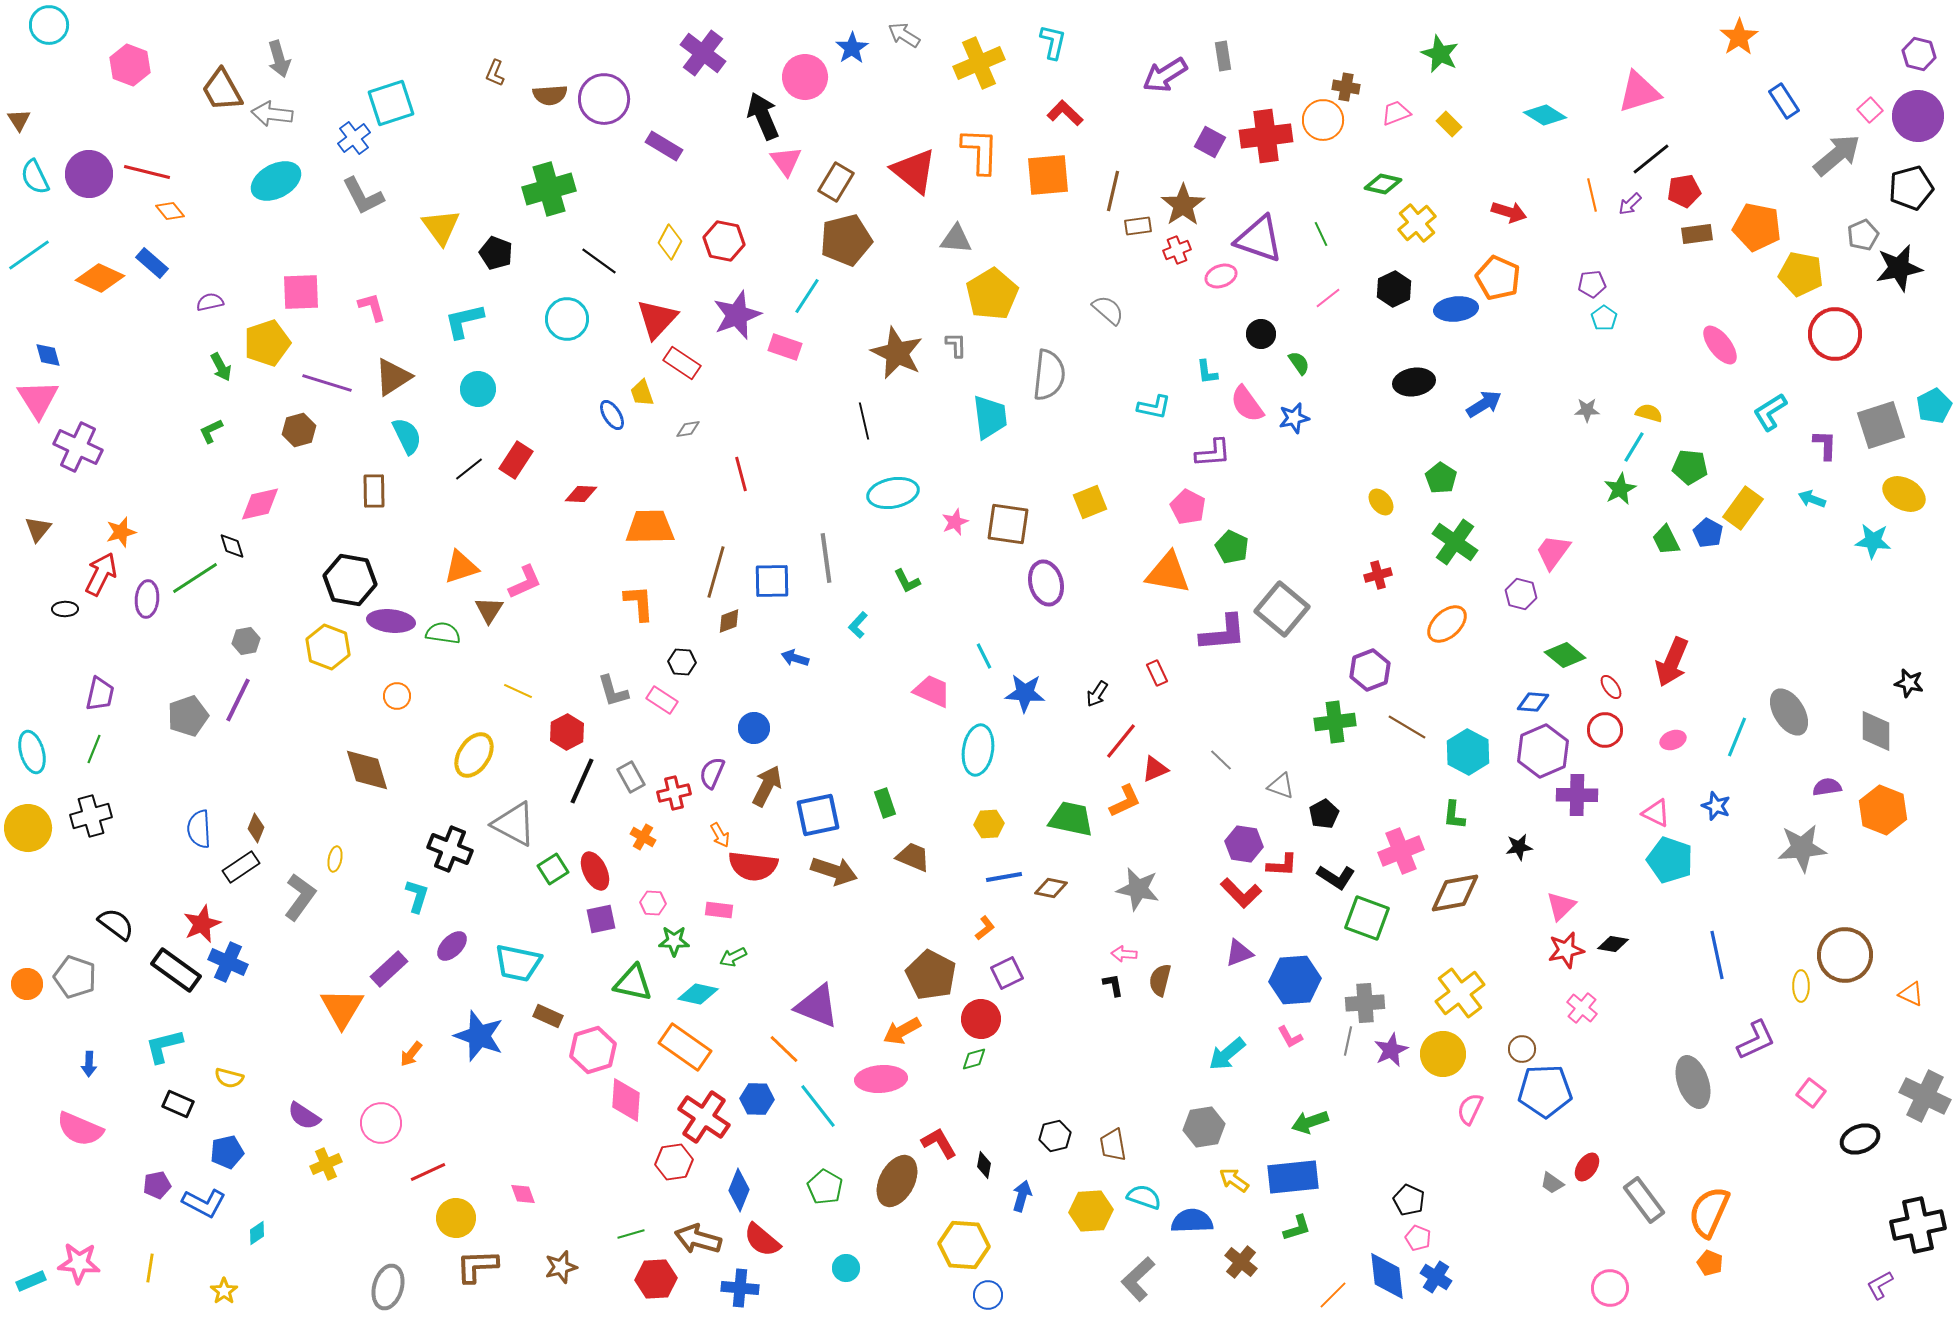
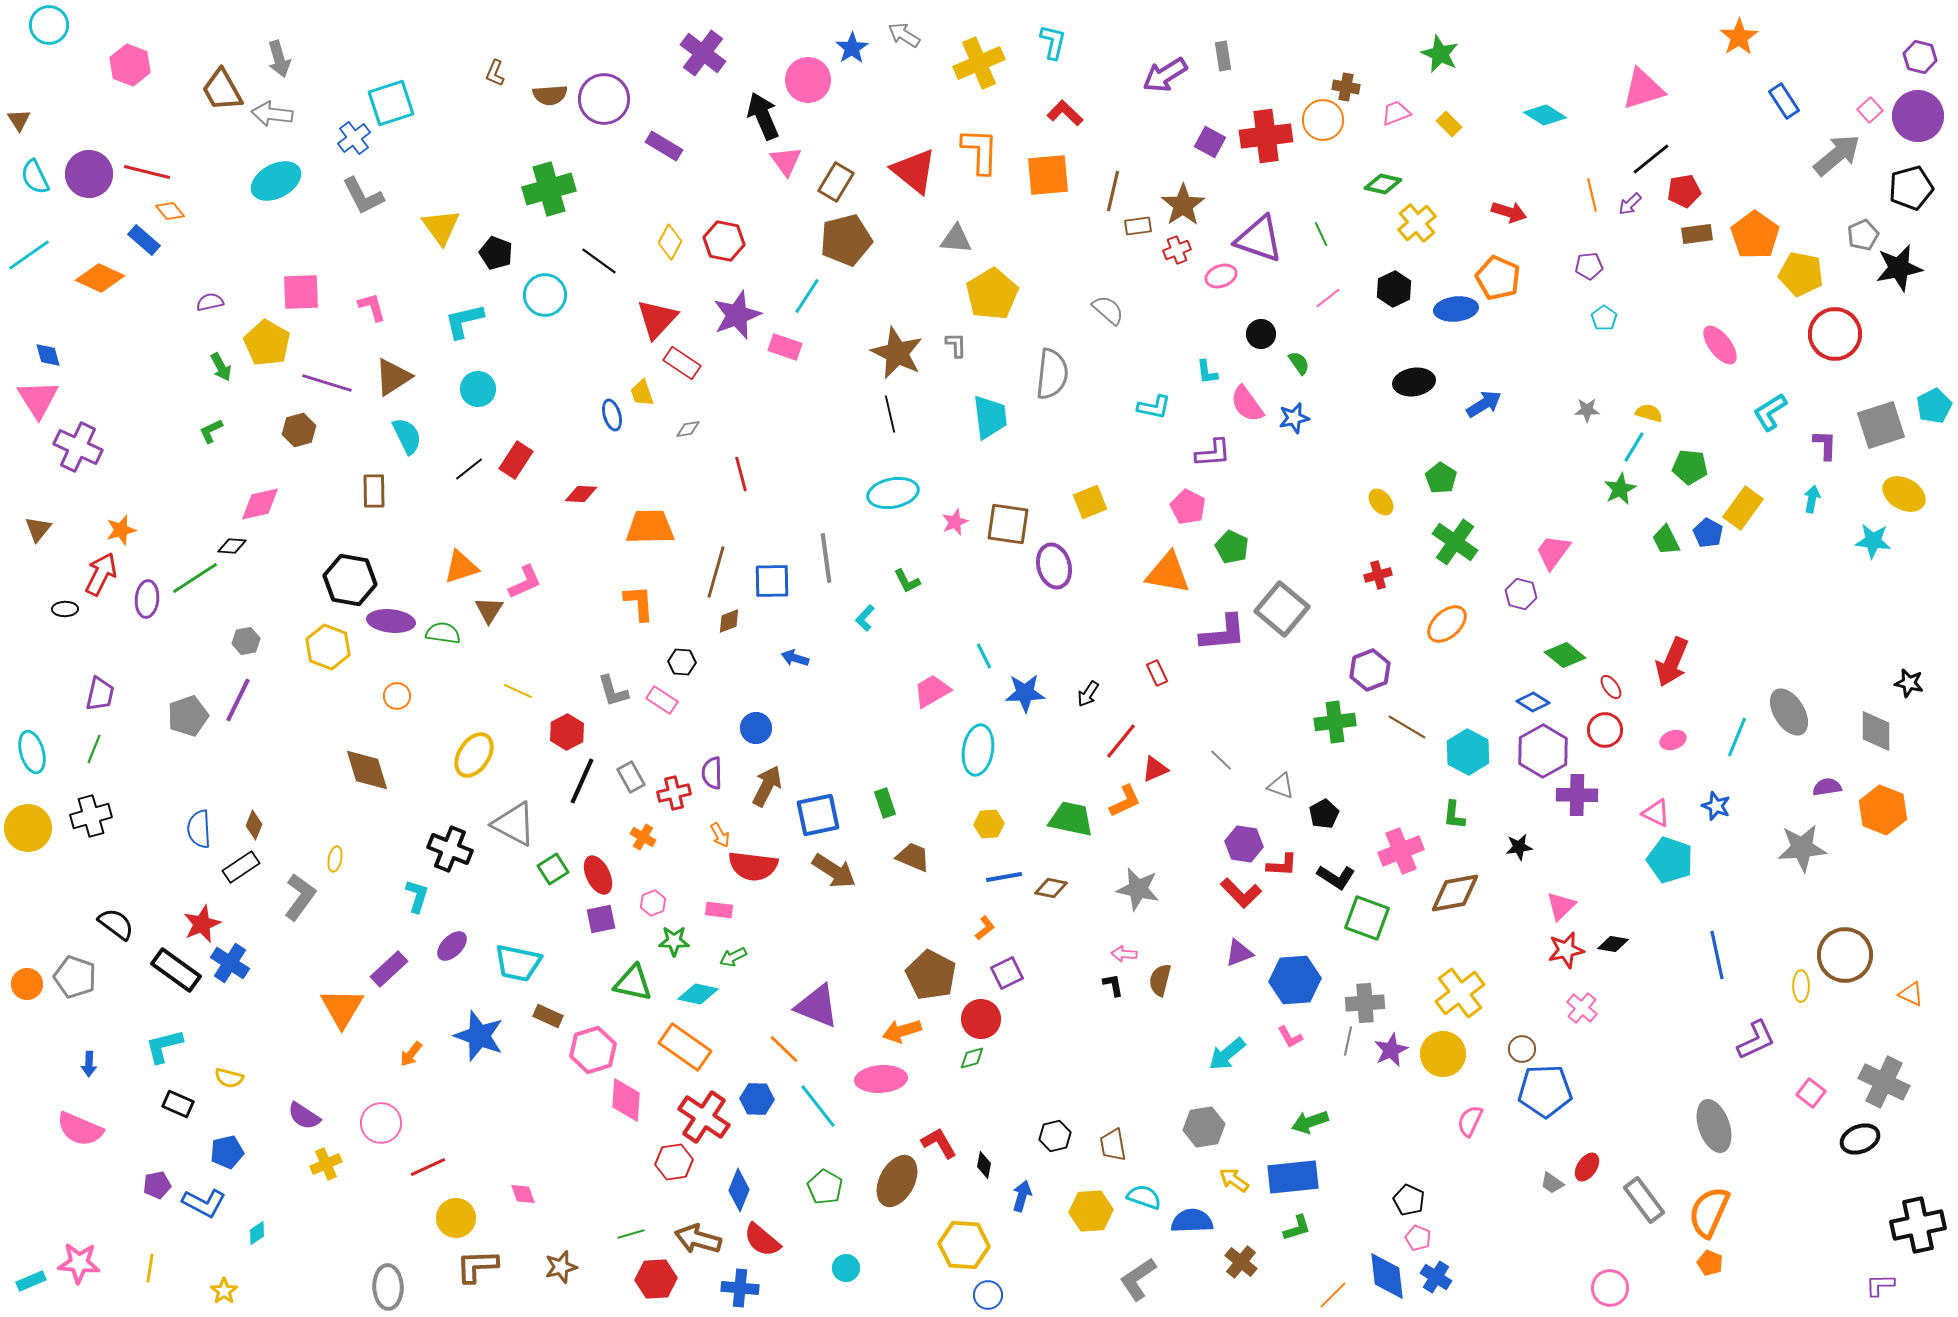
purple hexagon at (1919, 54): moved 1 px right, 3 px down
pink circle at (805, 77): moved 3 px right, 3 px down
pink triangle at (1639, 92): moved 4 px right, 3 px up
orange pentagon at (1757, 227): moved 2 px left, 8 px down; rotated 24 degrees clockwise
blue rectangle at (152, 263): moved 8 px left, 23 px up
purple pentagon at (1592, 284): moved 3 px left, 18 px up
cyan circle at (567, 319): moved 22 px left, 24 px up
yellow pentagon at (267, 343): rotated 24 degrees counterclockwise
gray semicircle at (1049, 375): moved 3 px right, 1 px up
blue ellipse at (612, 415): rotated 16 degrees clockwise
black line at (864, 421): moved 26 px right, 7 px up
cyan arrow at (1812, 499): rotated 80 degrees clockwise
orange star at (121, 532): moved 2 px up
black diamond at (232, 546): rotated 68 degrees counterclockwise
purple ellipse at (1046, 583): moved 8 px right, 17 px up
cyan L-shape at (858, 625): moved 7 px right, 7 px up
pink trapezoid at (932, 691): rotated 54 degrees counterclockwise
blue star at (1025, 693): rotated 6 degrees counterclockwise
black arrow at (1097, 694): moved 9 px left
blue diamond at (1533, 702): rotated 28 degrees clockwise
blue circle at (754, 728): moved 2 px right
purple hexagon at (1543, 751): rotated 6 degrees counterclockwise
purple semicircle at (712, 773): rotated 24 degrees counterclockwise
brown diamond at (256, 828): moved 2 px left, 3 px up
red ellipse at (595, 871): moved 3 px right, 4 px down
brown arrow at (834, 871): rotated 15 degrees clockwise
pink hexagon at (653, 903): rotated 25 degrees counterclockwise
blue cross at (228, 962): moved 2 px right, 1 px down; rotated 9 degrees clockwise
orange arrow at (902, 1031): rotated 12 degrees clockwise
green diamond at (974, 1059): moved 2 px left, 1 px up
gray ellipse at (1693, 1082): moved 21 px right, 44 px down
gray cross at (1925, 1096): moved 41 px left, 14 px up
pink semicircle at (1470, 1109): moved 12 px down
red line at (428, 1172): moved 5 px up
gray L-shape at (1138, 1279): rotated 9 degrees clockwise
purple L-shape at (1880, 1285): rotated 28 degrees clockwise
gray ellipse at (388, 1287): rotated 18 degrees counterclockwise
